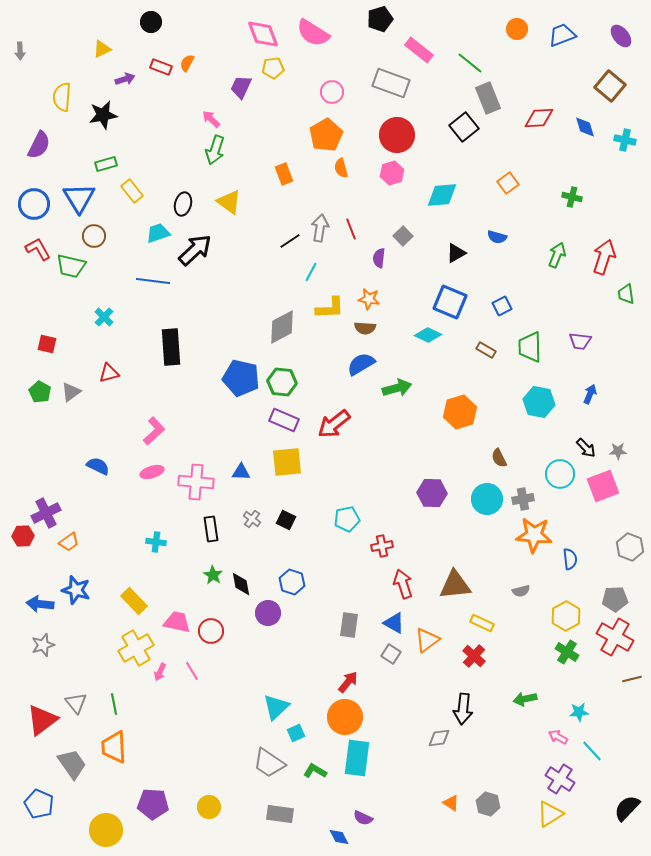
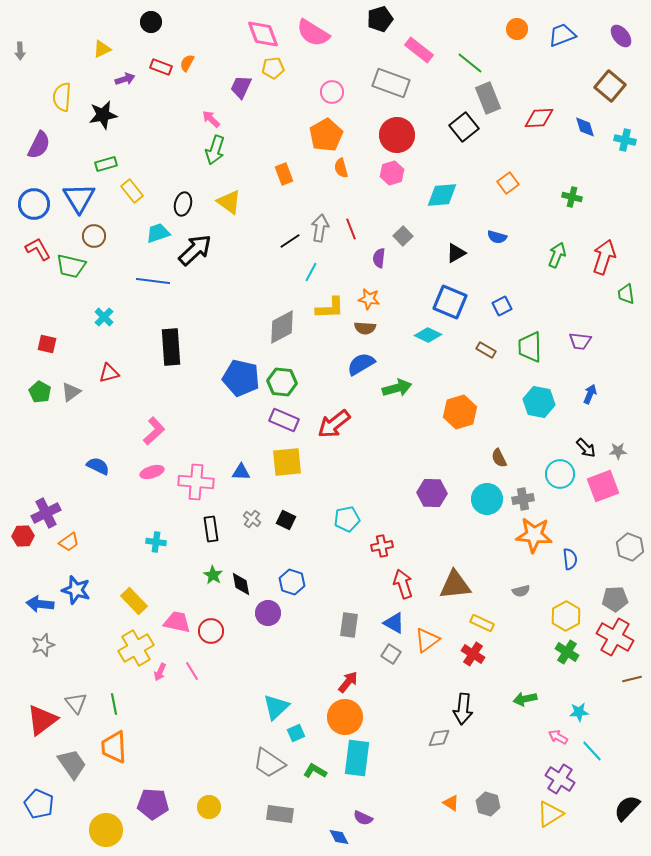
red cross at (474, 656): moved 1 px left, 2 px up; rotated 10 degrees counterclockwise
